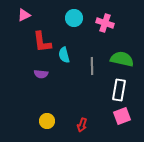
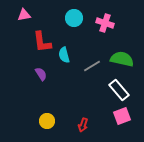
pink triangle: rotated 16 degrees clockwise
gray line: rotated 60 degrees clockwise
purple semicircle: rotated 128 degrees counterclockwise
white rectangle: rotated 50 degrees counterclockwise
red arrow: moved 1 px right
